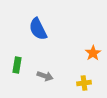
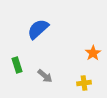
blue semicircle: rotated 75 degrees clockwise
green rectangle: rotated 28 degrees counterclockwise
gray arrow: rotated 21 degrees clockwise
